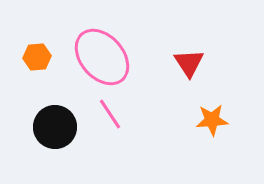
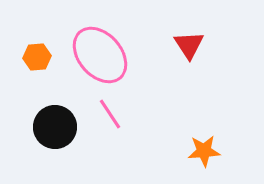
pink ellipse: moved 2 px left, 2 px up
red triangle: moved 18 px up
orange star: moved 8 px left, 31 px down
